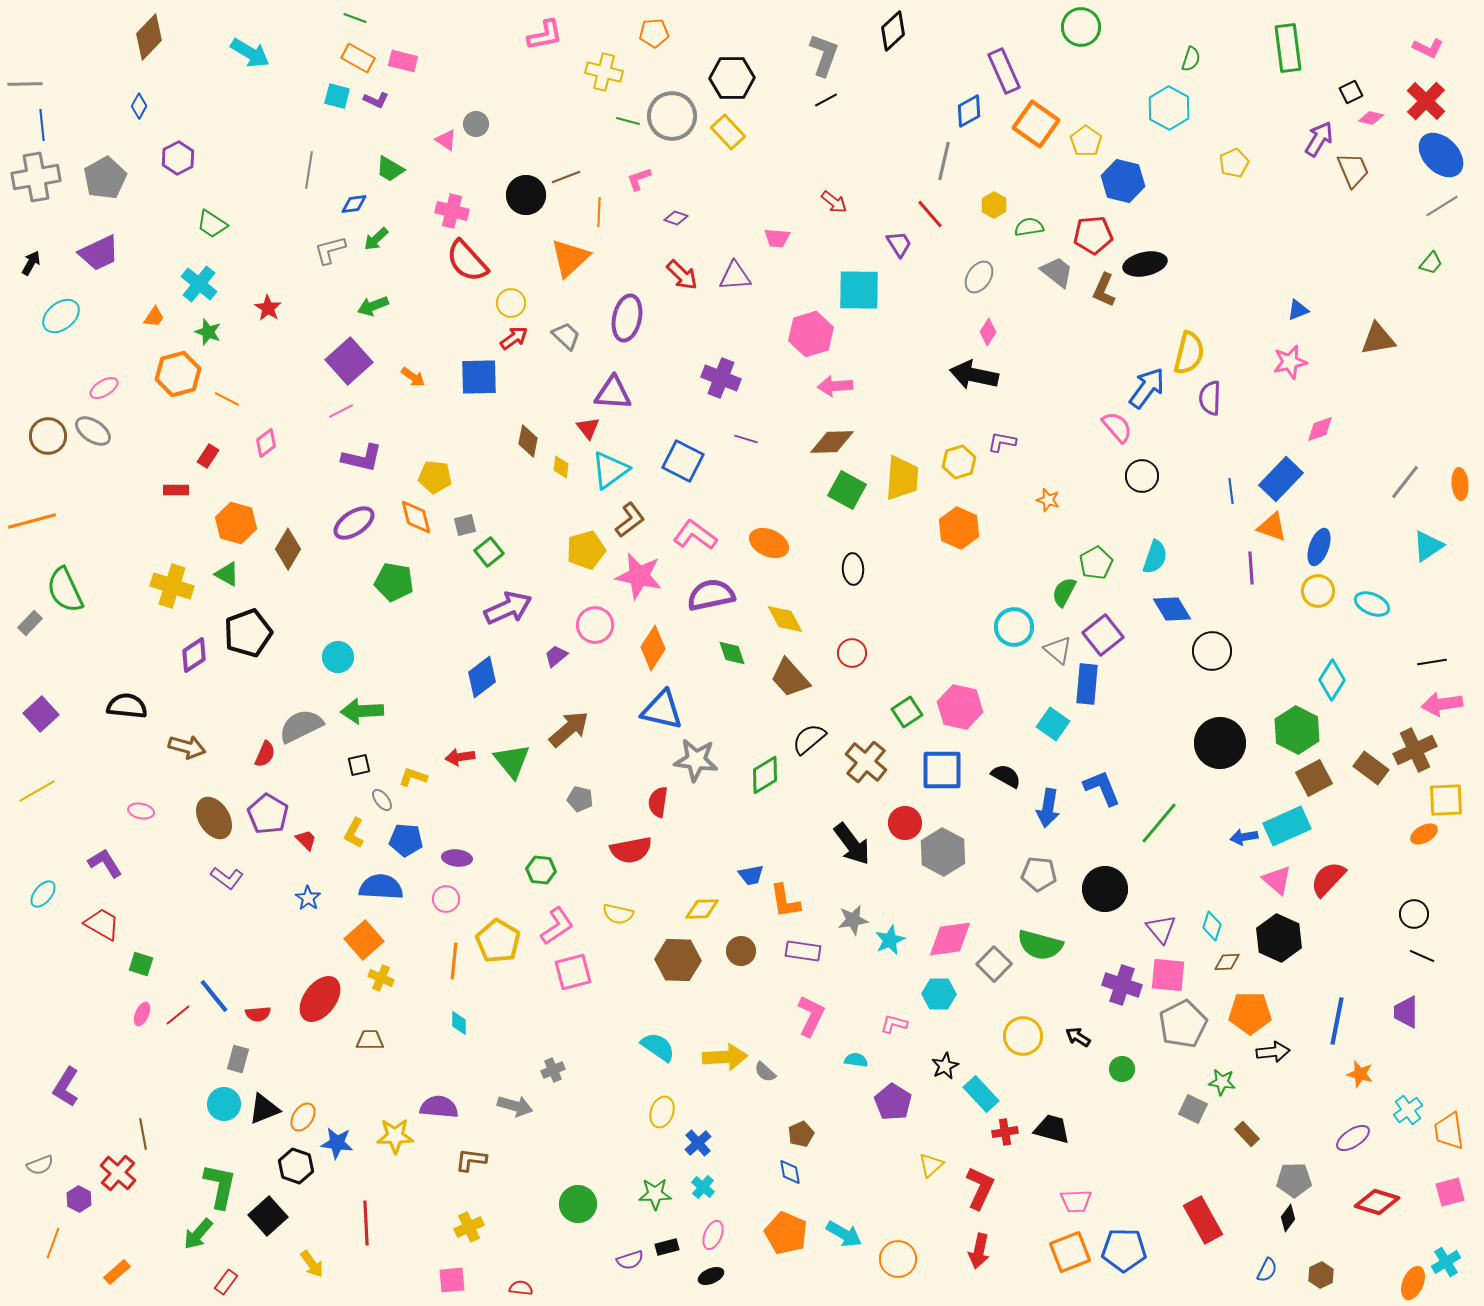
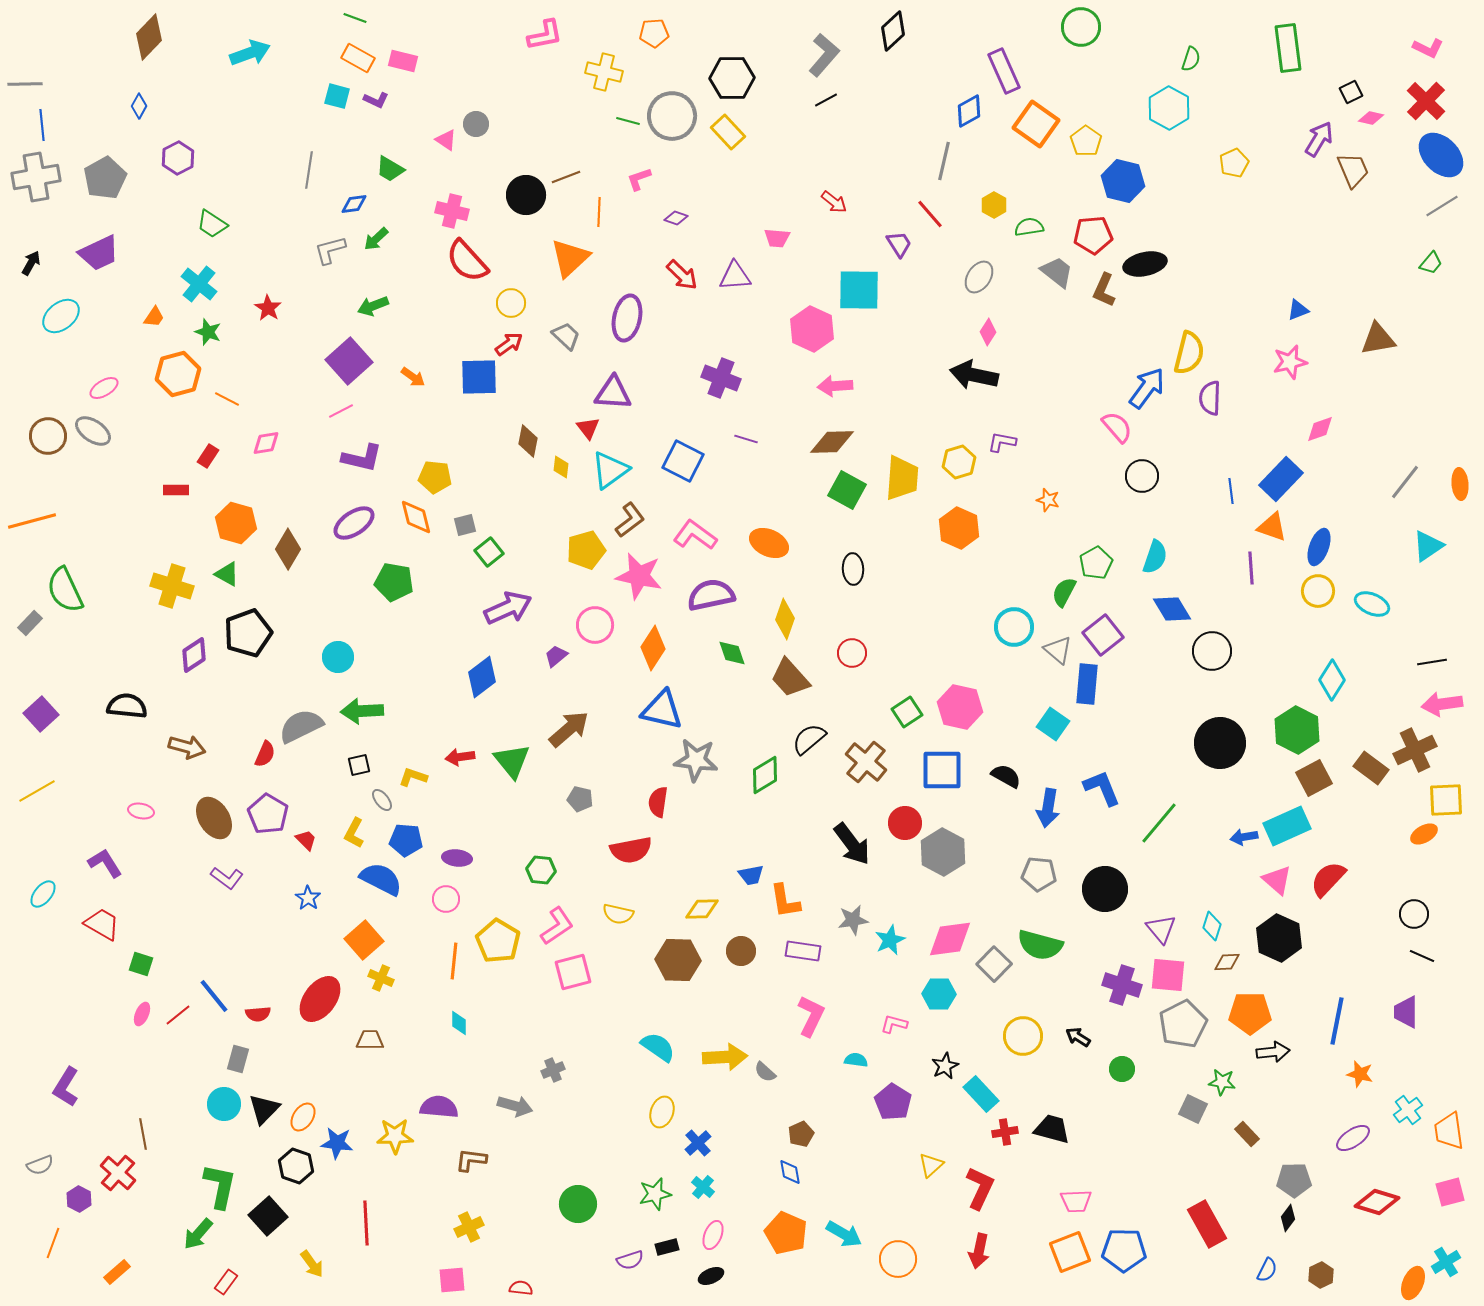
cyan arrow at (250, 53): rotated 51 degrees counterclockwise
gray L-shape at (824, 55): rotated 21 degrees clockwise
pink hexagon at (811, 334): moved 1 px right, 5 px up; rotated 18 degrees counterclockwise
red arrow at (514, 338): moved 5 px left, 6 px down
pink diamond at (266, 443): rotated 28 degrees clockwise
yellow diamond at (785, 619): rotated 48 degrees clockwise
blue semicircle at (381, 887): moved 8 px up; rotated 24 degrees clockwise
black triangle at (264, 1109): rotated 24 degrees counterclockwise
green star at (655, 1194): rotated 12 degrees counterclockwise
red rectangle at (1203, 1220): moved 4 px right, 4 px down
